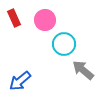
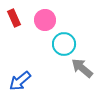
gray arrow: moved 1 px left, 2 px up
